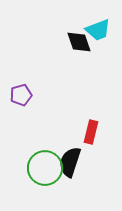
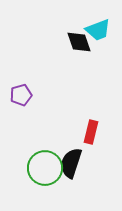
black semicircle: moved 1 px right, 1 px down
